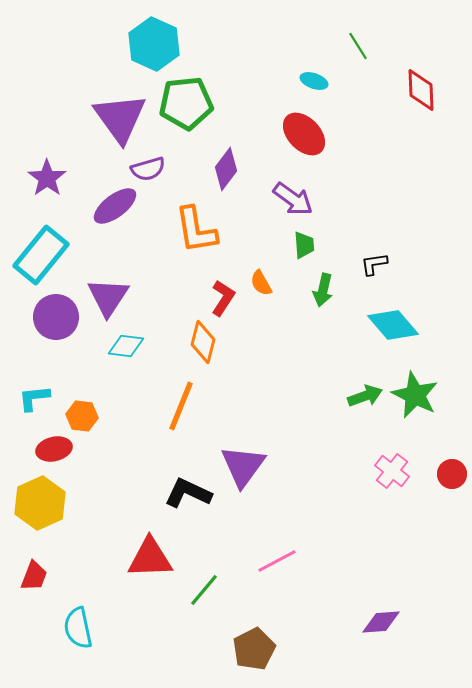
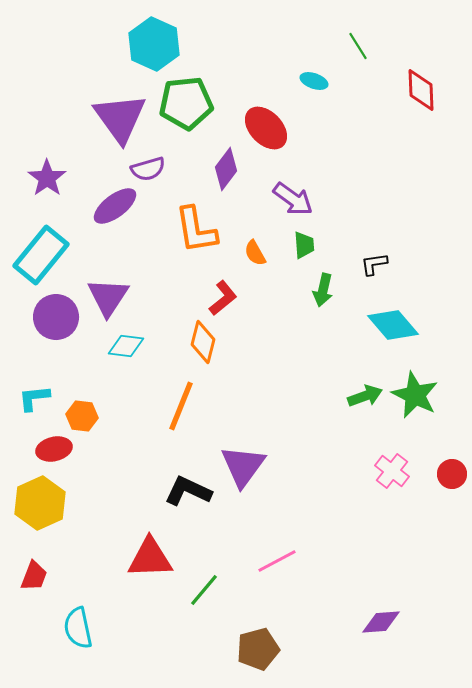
red ellipse at (304, 134): moved 38 px left, 6 px up
orange semicircle at (261, 283): moved 6 px left, 30 px up
red L-shape at (223, 298): rotated 18 degrees clockwise
black L-shape at (188, 493): moved 2 px up
brown pentagon at (254, 649): moved 4 px right; rotated 12 degrees clockwise
